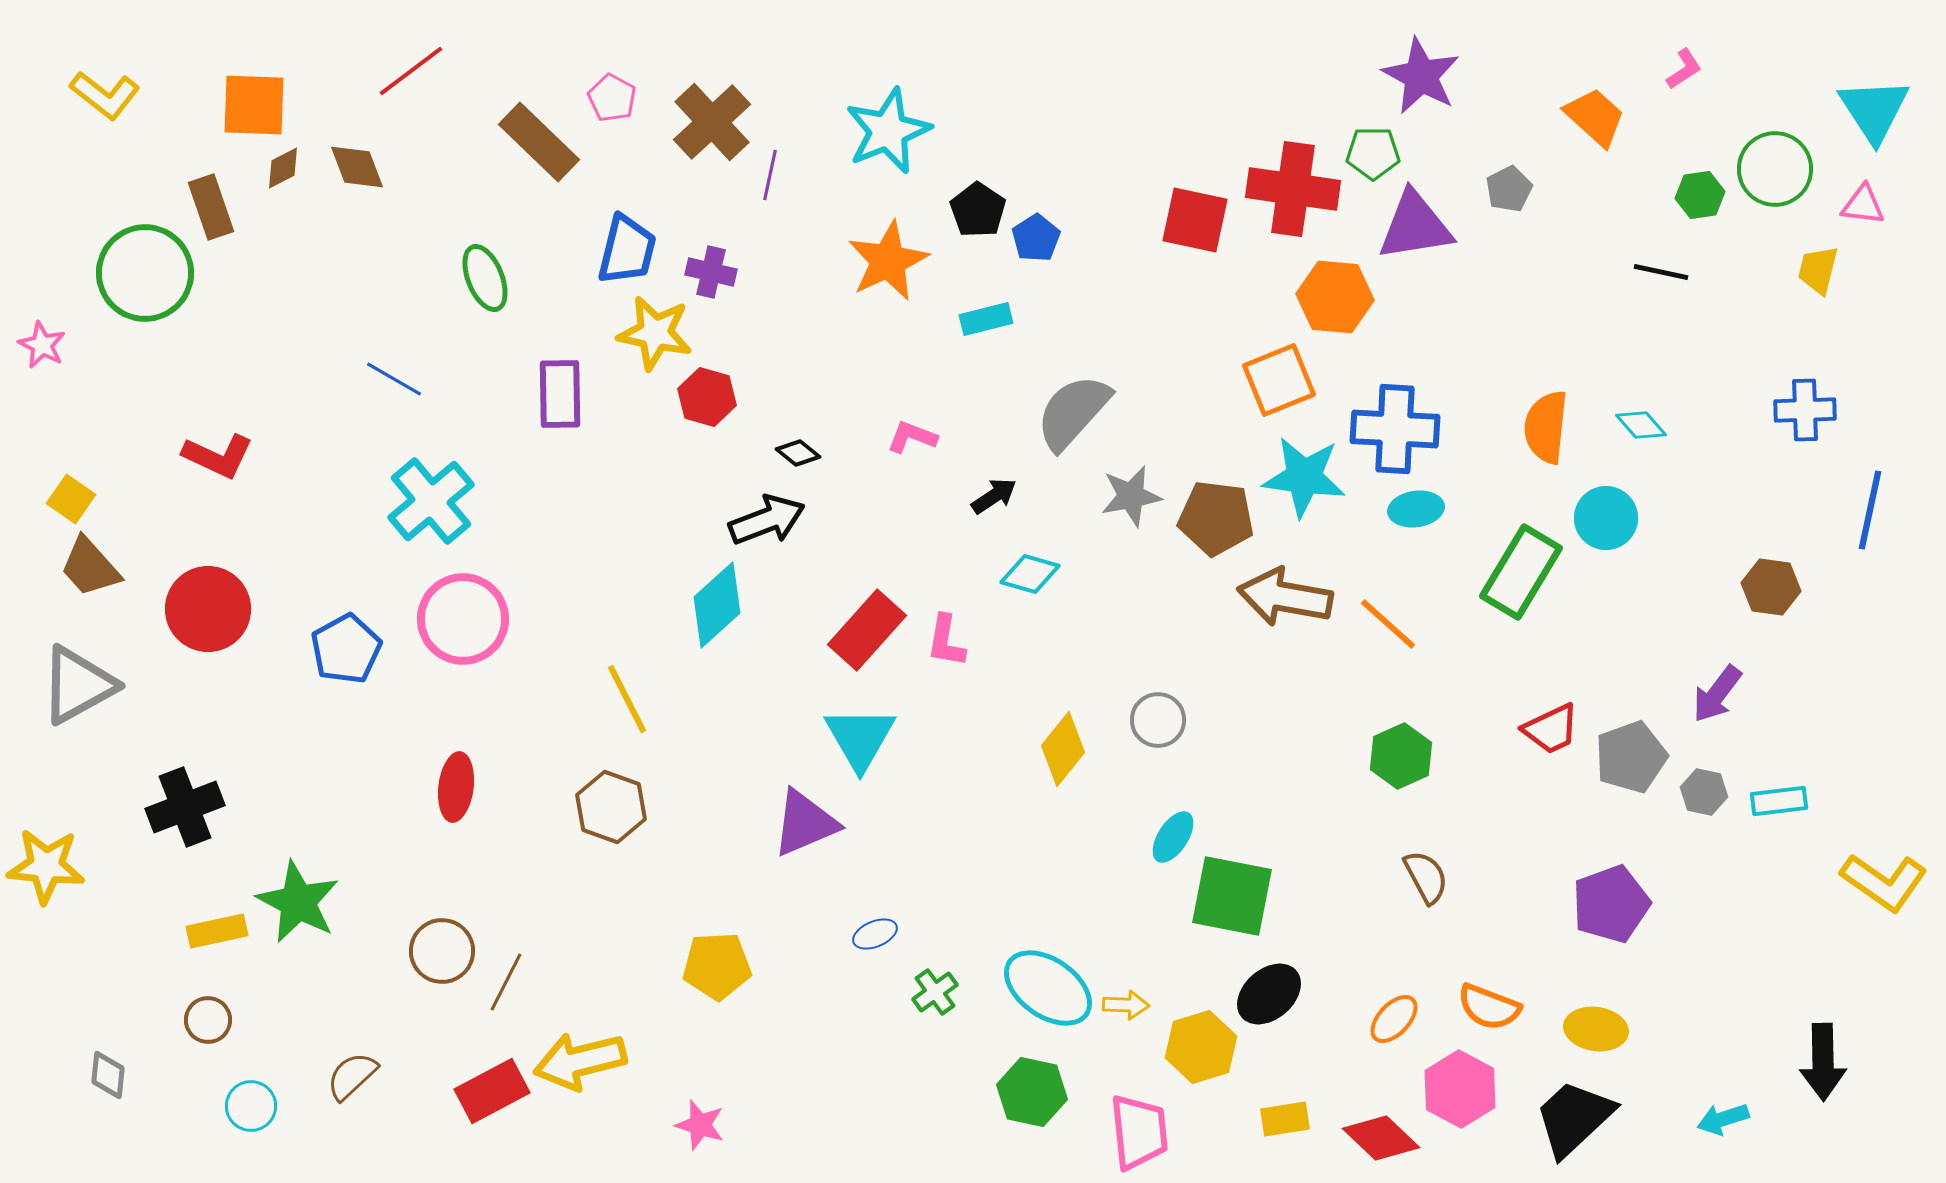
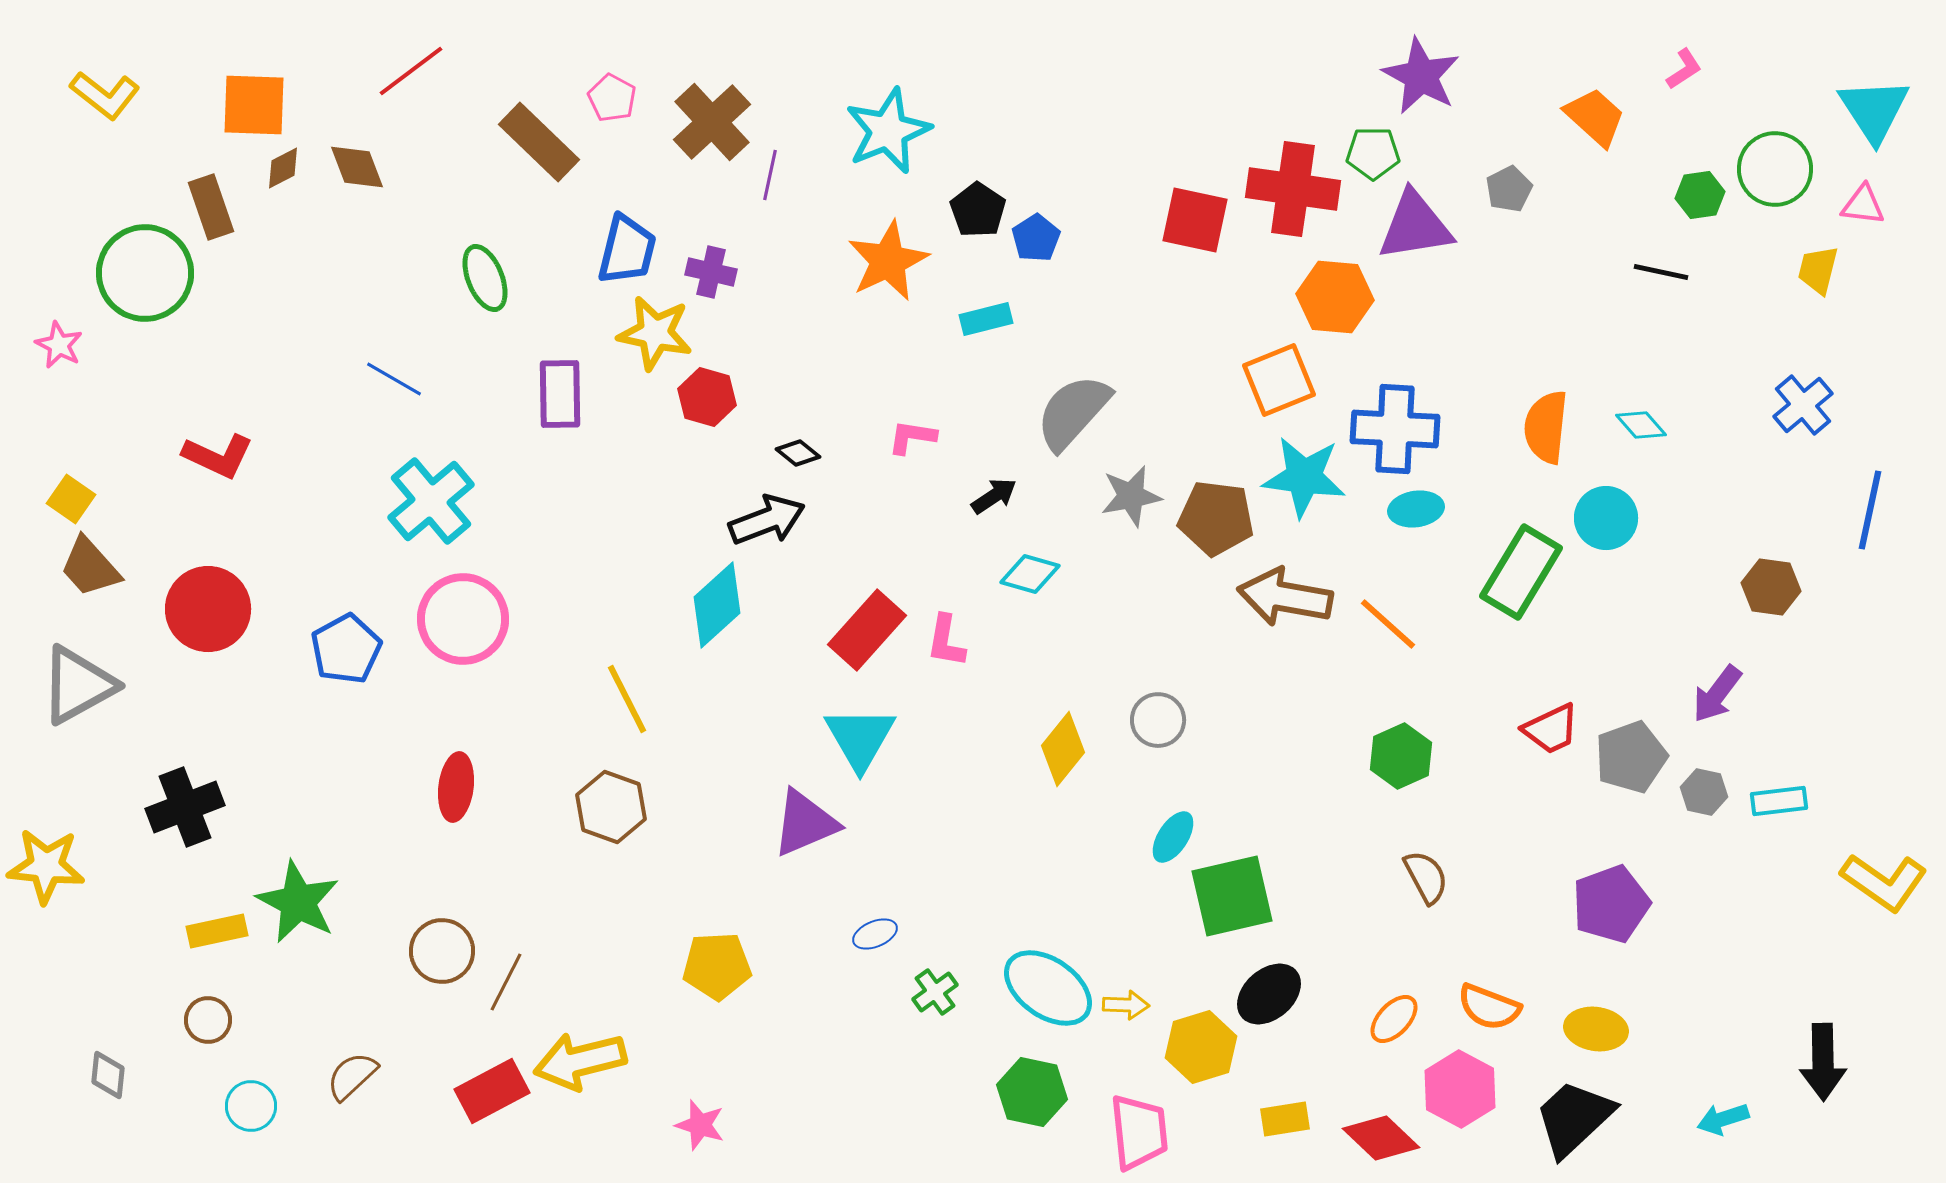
pink star at (42, 345): moved 17 px right
blue cross at (1805, 410): moved 2 px left, 5 px up; rotated 38 degrees counterclockwise
pink L-shape at (912, 437): rotated 12 degrees counterclockwise
green square at (1232, 896): rotated 24 degrees counterclockwise
